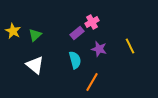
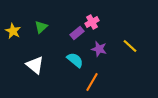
green triangle: moved 6 px right, 8 px up
yellow line: rotated 21 degrees counterclockwise
cyan semicircle: rotated 36 degrees counterclockwise
